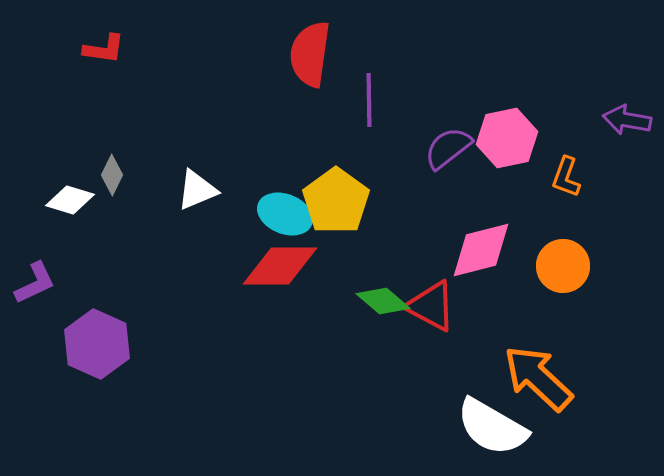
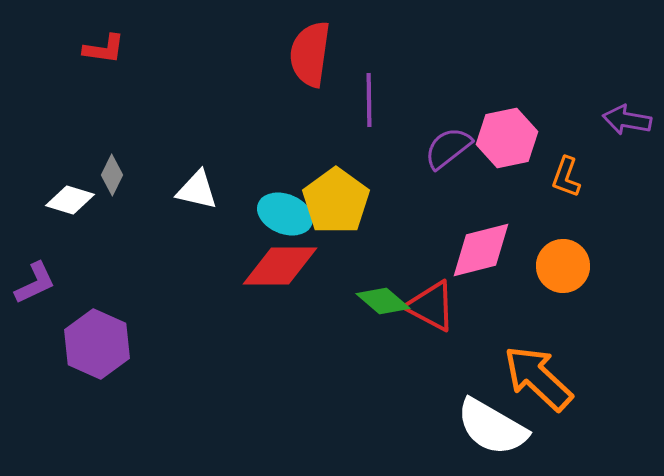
white triangle: rotated 36 degrees clockwise
